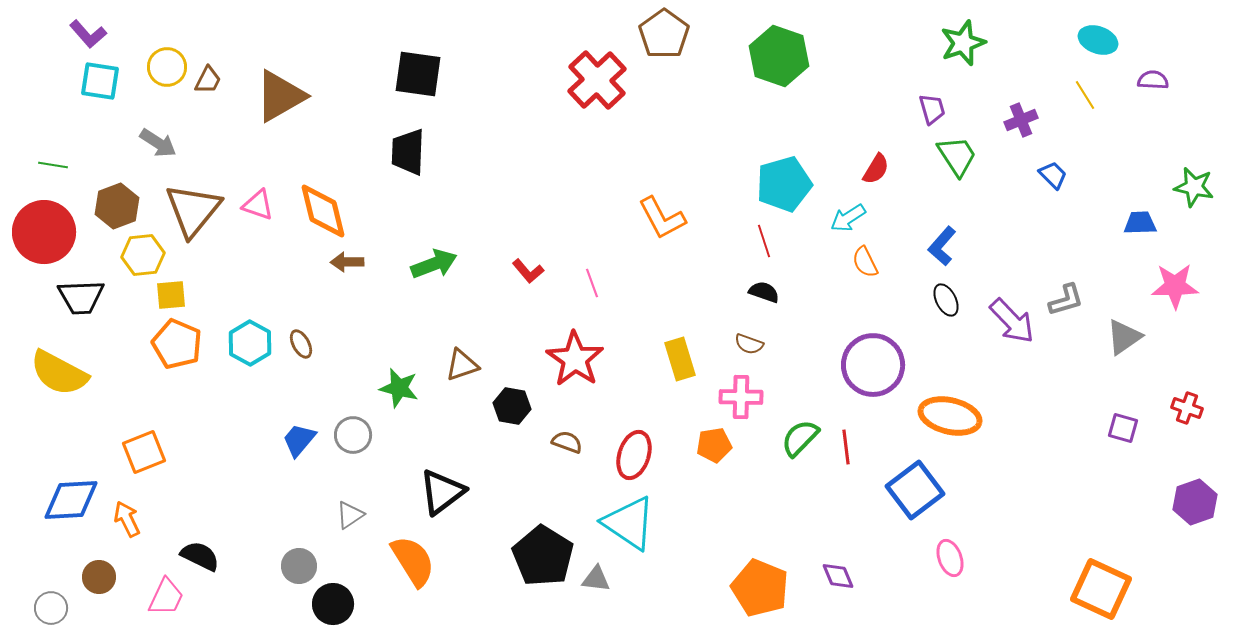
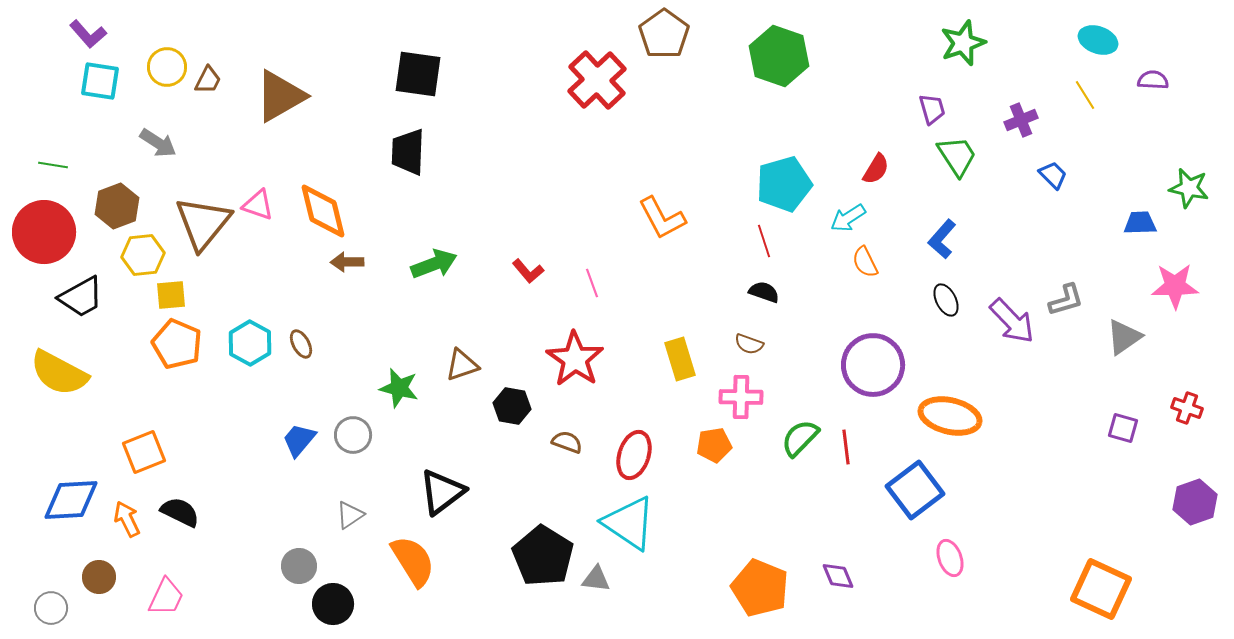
green star at (1194, 187): moved 5 px left, 1 px down
brown triangle at (193, 210): moved 10 px right, 13 px down
blue L-shape at (942, 246): moved 7 px up
black trapezoid at (81, 297): rotated 27 degrees counterclockwise
black semicircle at (200, 556): moved 20 px left, 44 px up
